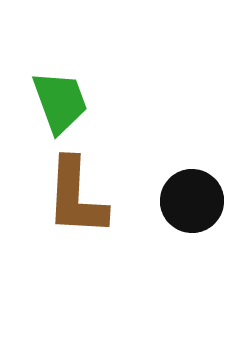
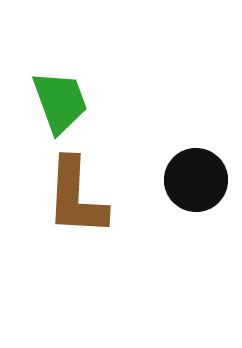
black circle: moved 4 px right, 21 px up
